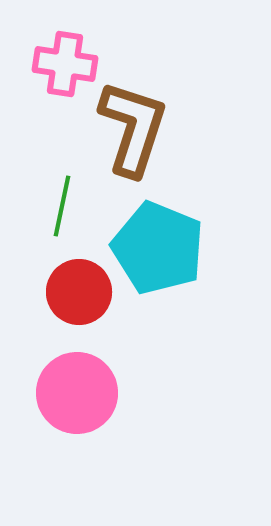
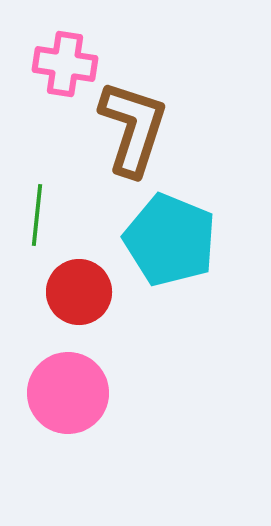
green line: moved 25 px left, 9 px down; rotated 6 degrees counterclockwise
cyan pentagon: moved 12 px right, 8 px up
pink circle: moved 9 px left
